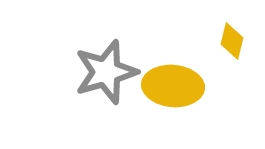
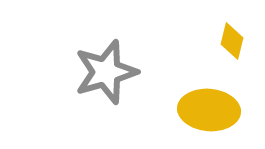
yellow ellipse: moved 36 px right, 24 px down
